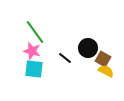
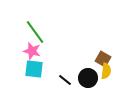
black circle: moved 30 px down
black line: moved 22 px down
yellow semicircle: rotated 70 degrees clockwise
